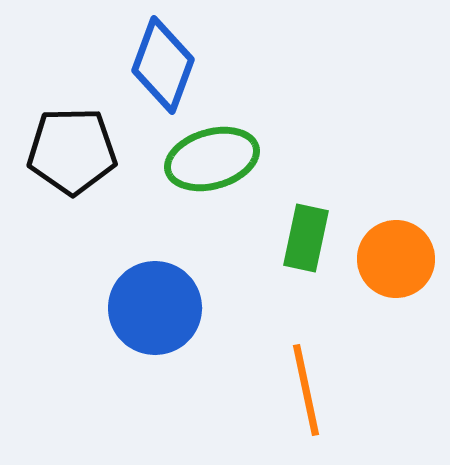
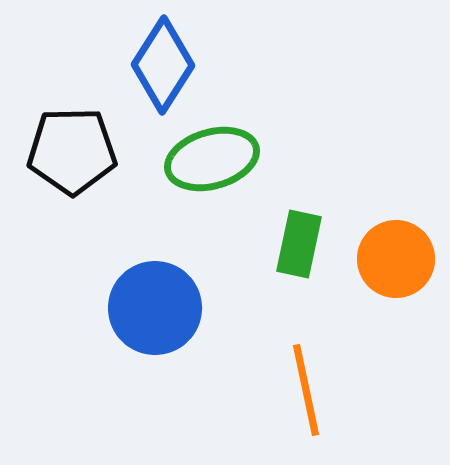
blue diamond: rotated 12 degrees clockwise
green rectangle: moved 7 px left, 6 px down
